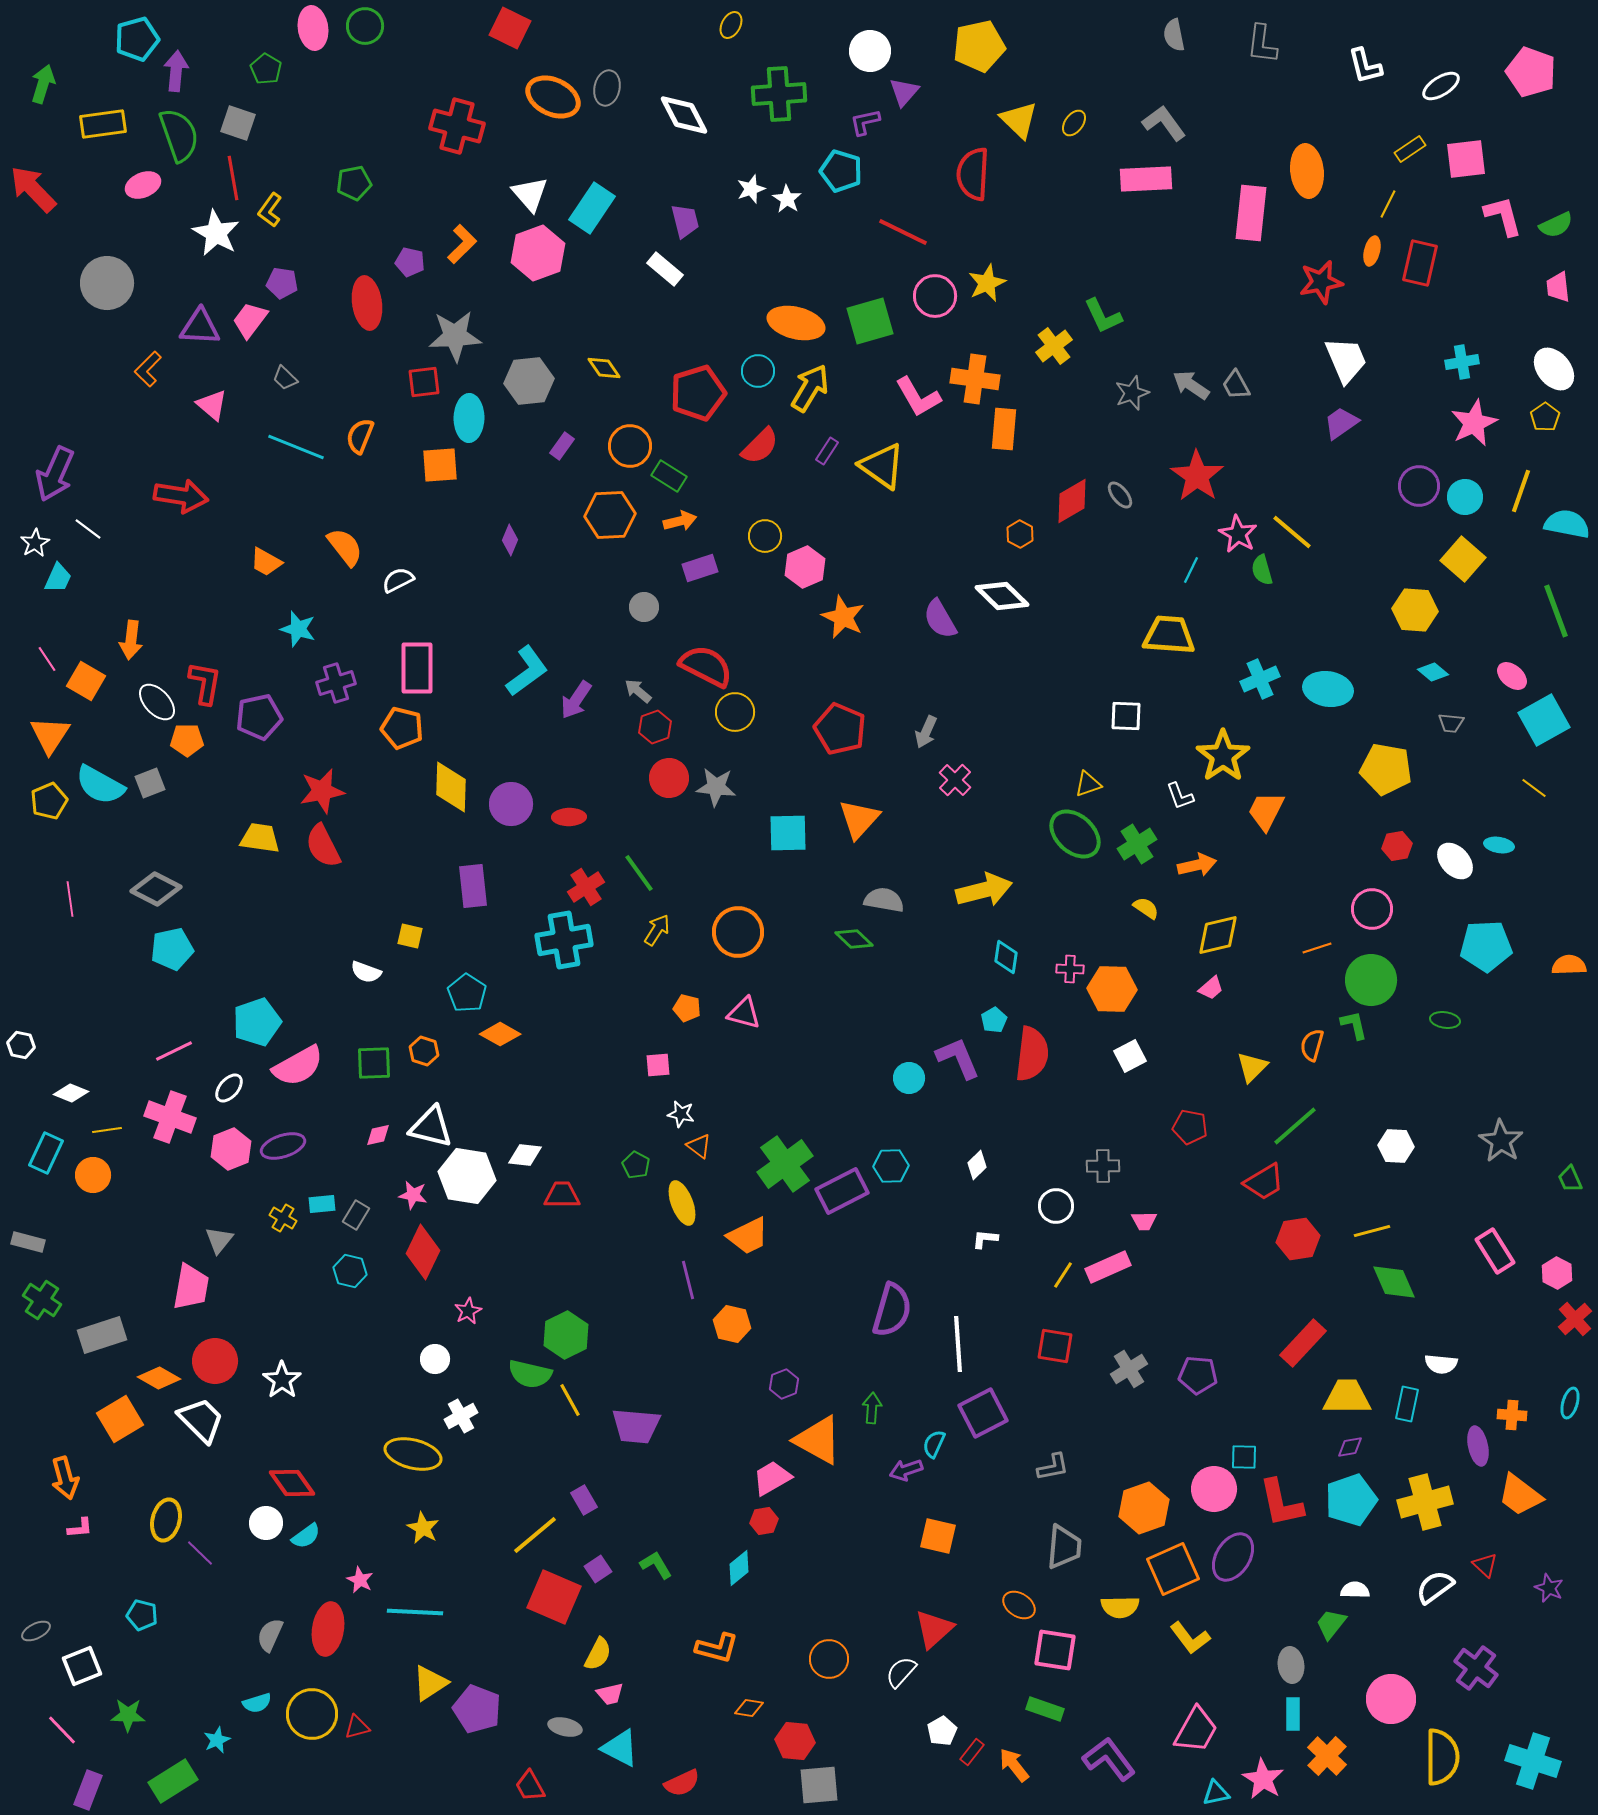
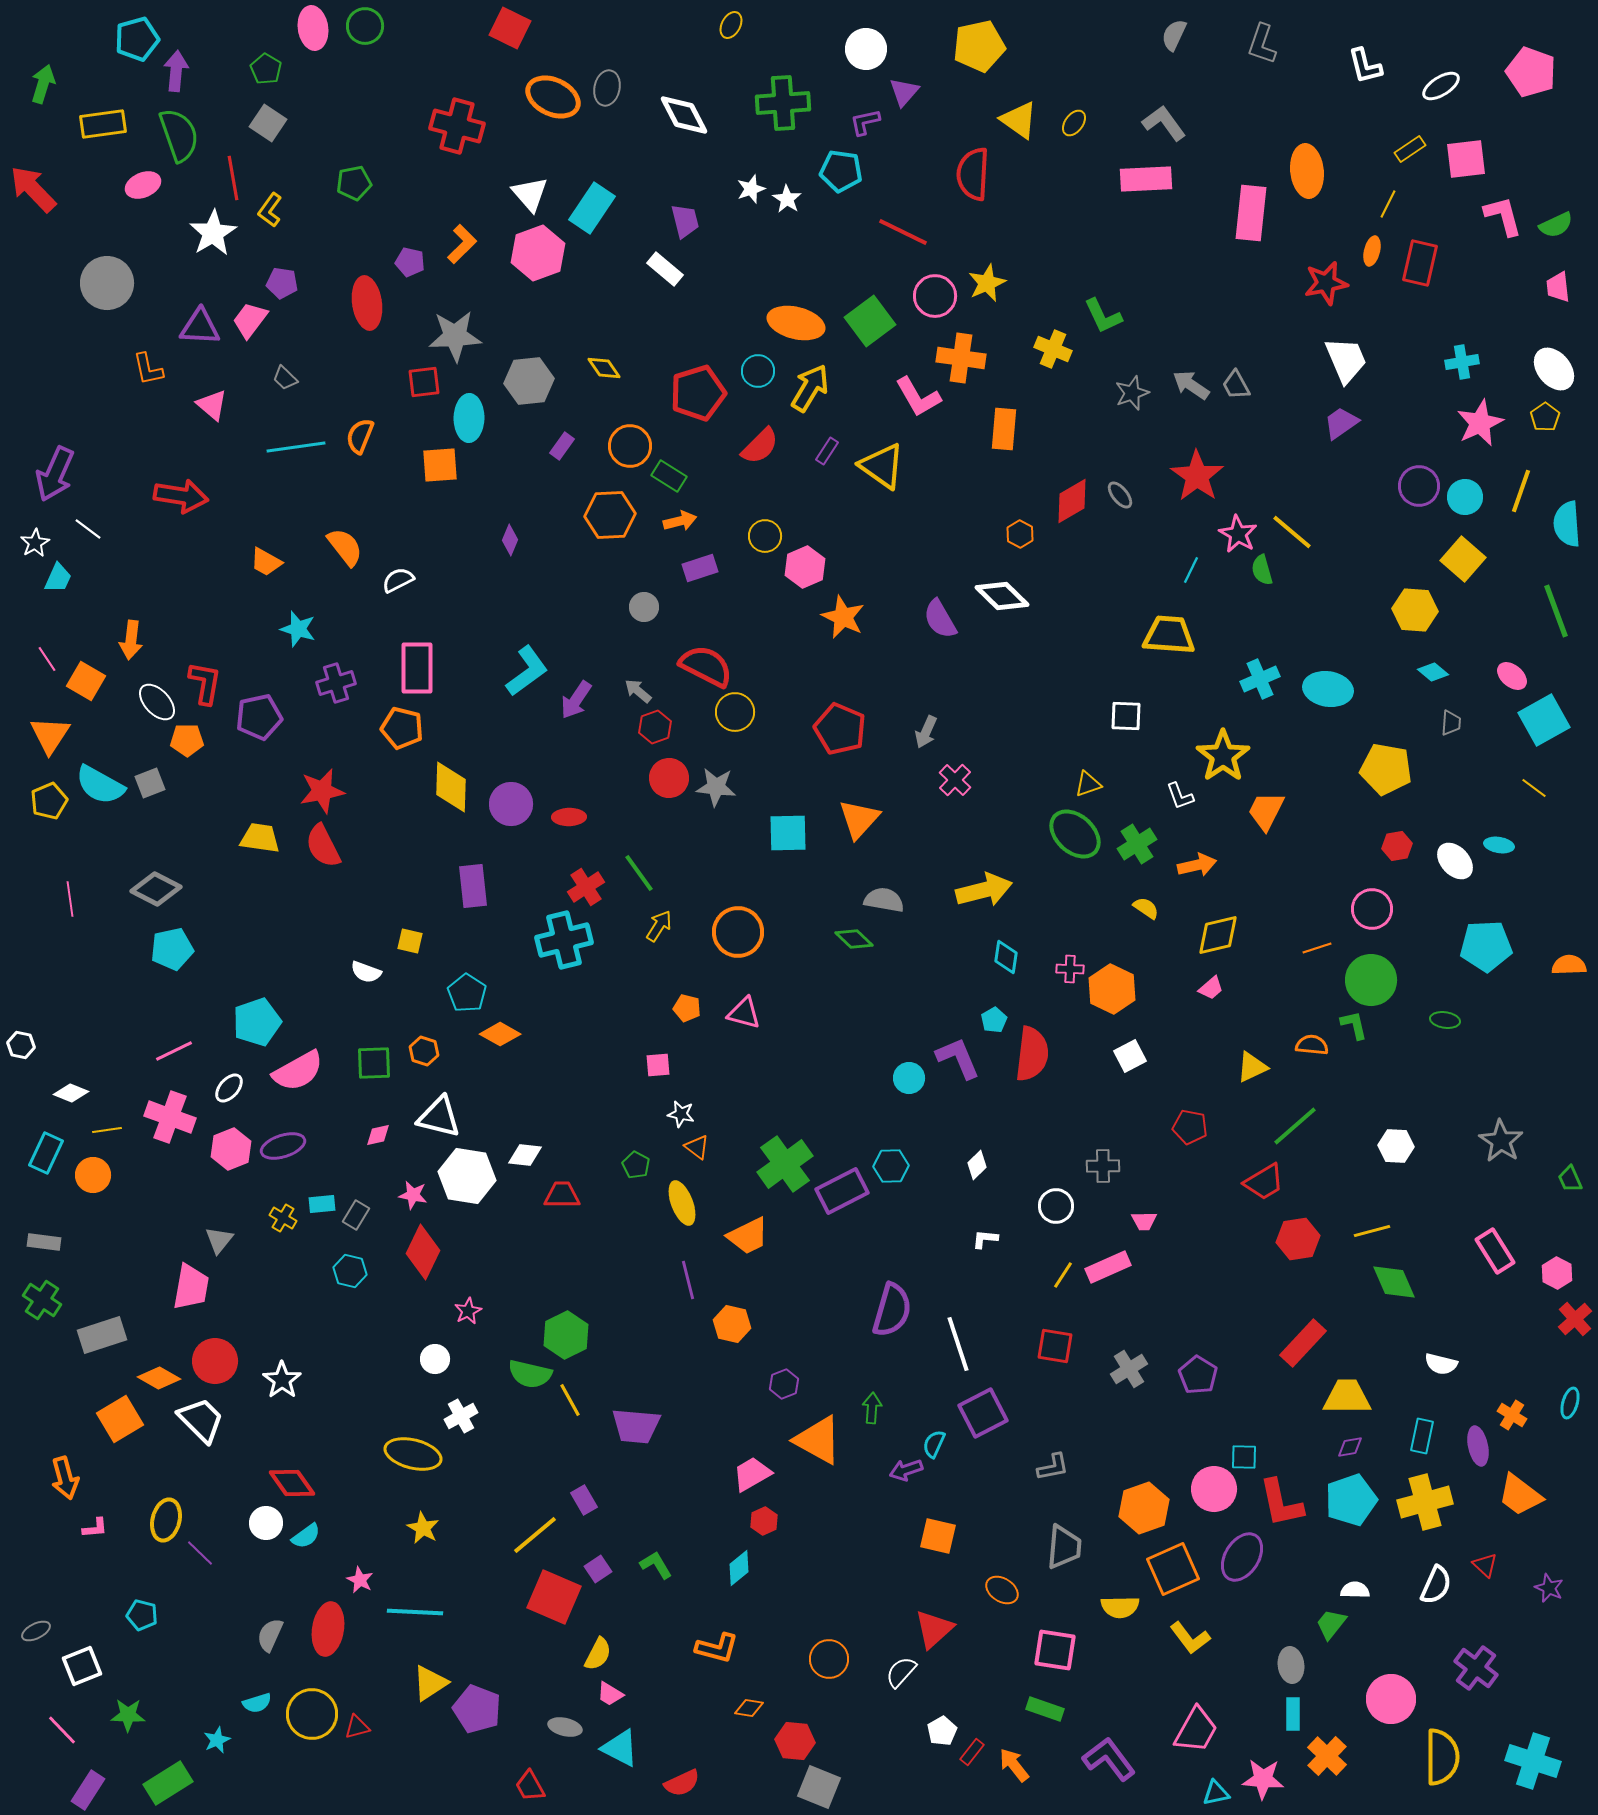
gray semicircle at (1174, 35): rotated 36 degrees clockwise
gray L-shape at (1262, 44): rotated 12 degrees clockwise
white circle at (870, 51): moved 4 px left, 2 px up
green cross at (779, 94): moved 4 px right, 9 px down
yellow triangle at (1019, 120): rotated 9 degrees counterclockwise
gray square at (238, 123): moved 30 px right; rotated 15 degrees clockwise
cyan pentagon at (841, 171): rotated 9 degrees counterclockwise
white star at (216, 233): moved 3 px left; rotated 12 degrees clockwise
red star at (1321, 282): moved 5 px right, 1 px down
green square at (870, 321): rotated 21 degrees counterclockwise
yellow cross at (1054, 346): moved 1 px left, 3 px down; rotated 30 degrees counterclockwise
orange L-shape at (148, 369): rotated 57 degrees counterclockwise
orange cross at (975, 379): moved 14 px left, 21 px up
pink star at (1474, 423): moved 6 px right
cyan line at (296, 447): rotated 30 degrees counterclockwise
cyan semicircle at (1567, 524): rotated 105 degrees counterclockwise
gray trapezoid at (1451, 723): rotated 92 degrees counterclockwise
yellow arrow at (657, 930): moved 2 px right, 4 px up
yellow square at (410, 936): moved 5 px down
cyan cross at (564, 940): rotated 4 degrees counterclockwise
orange hexagon at (1112, 989): rotated 24 degrees clockwise
orange semicircle at (1312, 1045): rotated 80 degrees clockwise
pink semicircle at (298, 1066): moved 5 px down
yellow triangle at (1252, 1067): rotated 20 degrees clockwise
white triangle at (431, 1127): moved 8 px right, 10 px up
orange triangle at (699, 1146): moved 2 px left, 1 px down
gray rectangle at (28, 1242): moved 16 px right; rotated 8 degrees counterclockwise
white line at (958, 1344): rotated 14 degrees counterclockwise
white semicircle at (1441, 1364): rotated 8 degrees clockwise
purple pentagon at (1198, 1375): rotated 27 degrees clockwise
cyan rectangle at (1407, 1404): moved 15 px right, 32 px down
orange cross at (1512, 1415): rotated 28 degrees clockwise
pink trapezoid at (772, 1478): moved 20 px left, 4 px up
red hexagon at (764, 1521): rotated 16 degrees counterclockwise
pink L-shape at (80, 1528): moved 15 px right
purple ellipse at (1233, 1557): moved 9 px right
white semicircle at (1435, 1587): moved 1 px right, 2 px up; rotated 150 degrees clockwise
orange ellipse at (1019, 1605): moved 17 px left, 15 px up
pink trapezoid at (610, 1694): rotated 44 degrees clockwise
pink star at (1263, 1779): rotated 27 degrees counterclockwise
green rectangle at (173, 1781): moved 5 px left, 2 px down
gray square at (819, 1785): moved 2 px down; rotated 27 degrees clockwise
purple rectangle at (88, 1790): rotated 12 degrees clockwise
